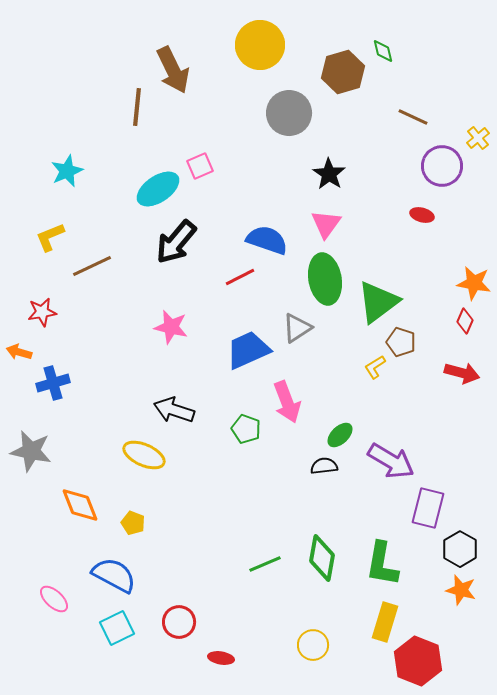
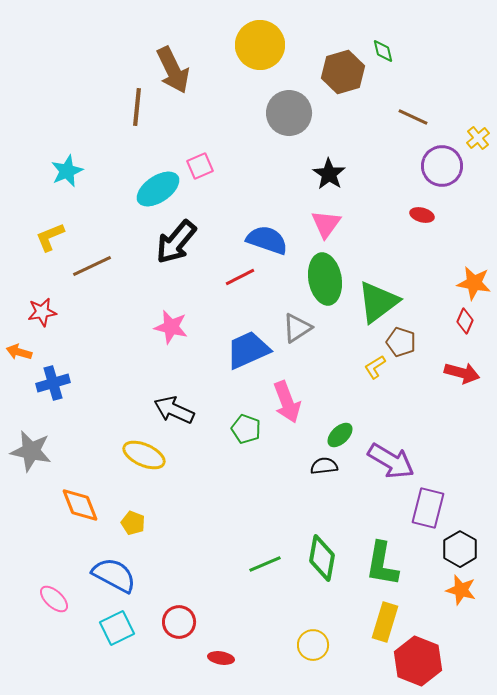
black arrow at (174, 410): rotated 6 degrees clockwise
